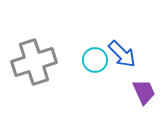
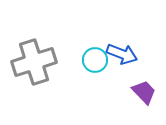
blue arrow: rotated 24 degrees counterclockwise
purple trapezoid: rotated 20 degrees counterclockwise
